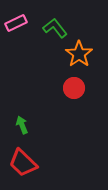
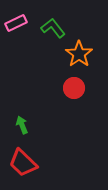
green L-shape: moved 2 px left
